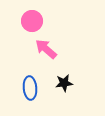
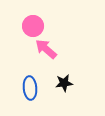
pink circle: moved 1 px right, 5 px down
